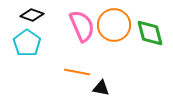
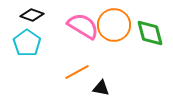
pink semicircle: moved 1 px right; rotated 36 degrees counterclockwise
orange line: rotated 40 degrees counterclockwise
